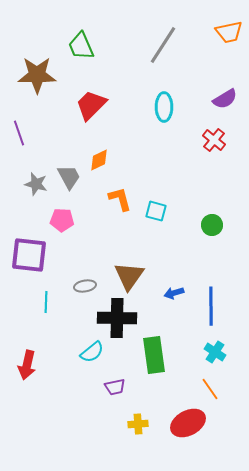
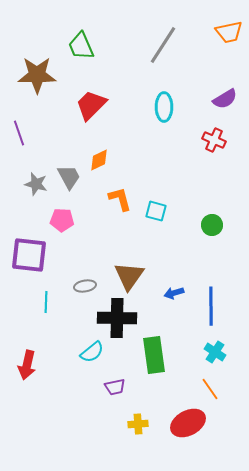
red cross: rotated 15 degrees counterclockwise
